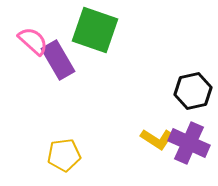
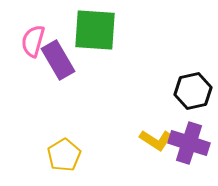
green square: rotated 15 degrees counterclockwise
pink semicircle: rotated 116 degrees counterclockwise
yellow L-shape: moved 1 px left, 1 px down
purple cross: rotated 6 degrees counterclockwise
yellow pentagon: rotated 24 degrees counterclockwise
